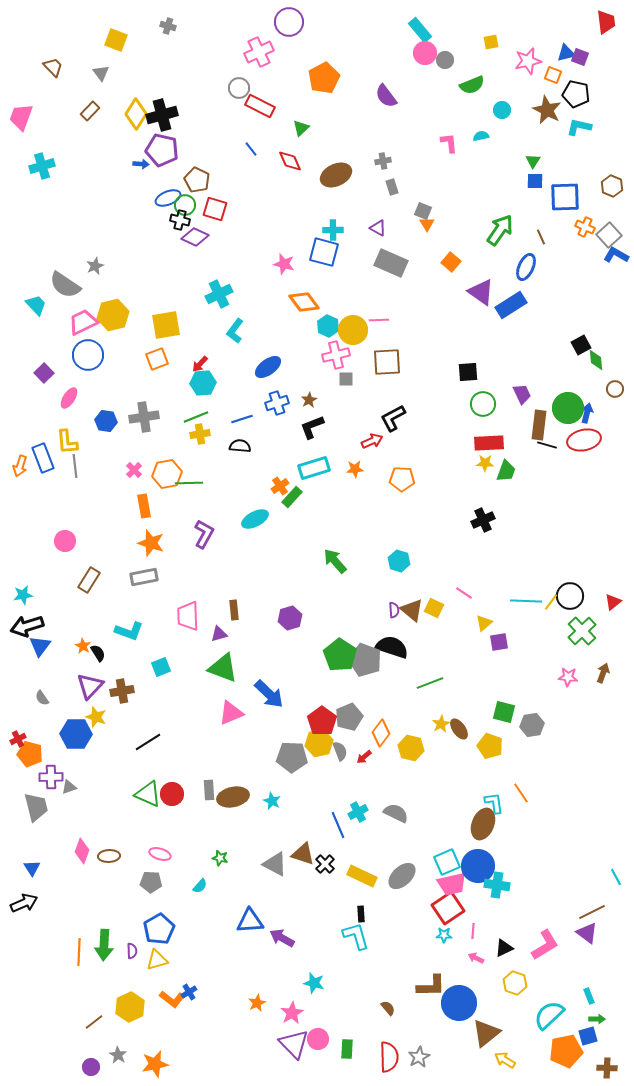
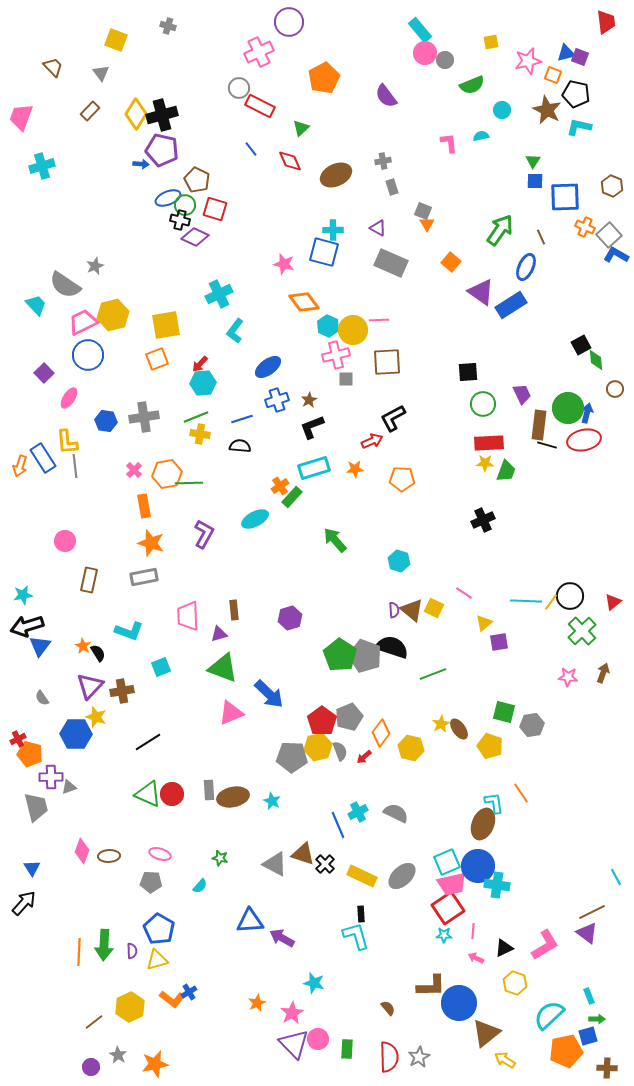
blue cross at (277, 403): moved 3 px up
yellow cross at (200, 434): rotated 18 degrees clockwise
blue rectangle at (43, 458): rotated 12 degrees counterclockwise
green arrow at (335, 561): moved 21 px up
brown rectangle at (89, 580): rotated 20 degrees counterclockwise
gray pentagon at (365, 660): moved 4 px up
green line at (430, 683): moved 3 px right, 9 px up
yellow hexagon at (319, 743): moved 1 px left, 4 px down
black arrow at (24, 903): rotated 24 degrees counterclockwise
blue pentagon at (159, 929): rotated 12 degrees counterclockwise
